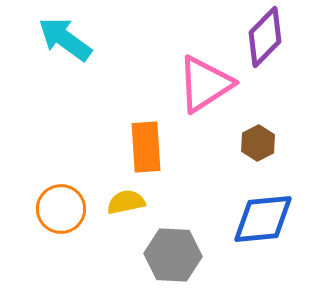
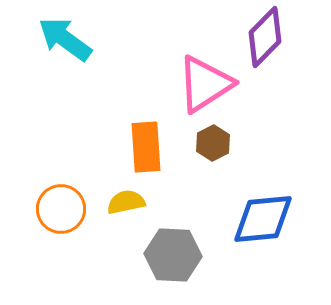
brown hexagon: moved 45 px left
